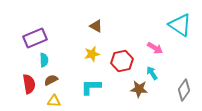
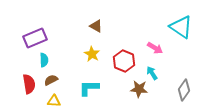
cyan triangle: moved 1 px right, 2 px down
yellow star: rotated 28 degrees counterclockwise
red hexagon: moved 2 px right; rotated 25 degrees counterclockwise
cyan L-shape: moved 2 px left, 1 px down
